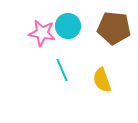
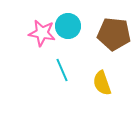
brown pentagon: moved 6 px down
yellow semicircle: moved 3 px down
